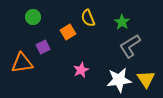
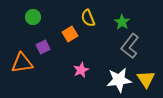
orange square: moved 2 px right, 2 px down
gray L-shape: rotated 20 degrees counterclockwise
